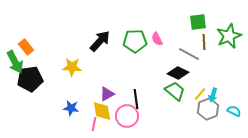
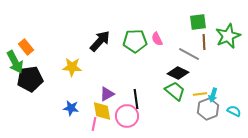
green star: moved 1 px left
yellow line: rotated 40 degrees clockwise
